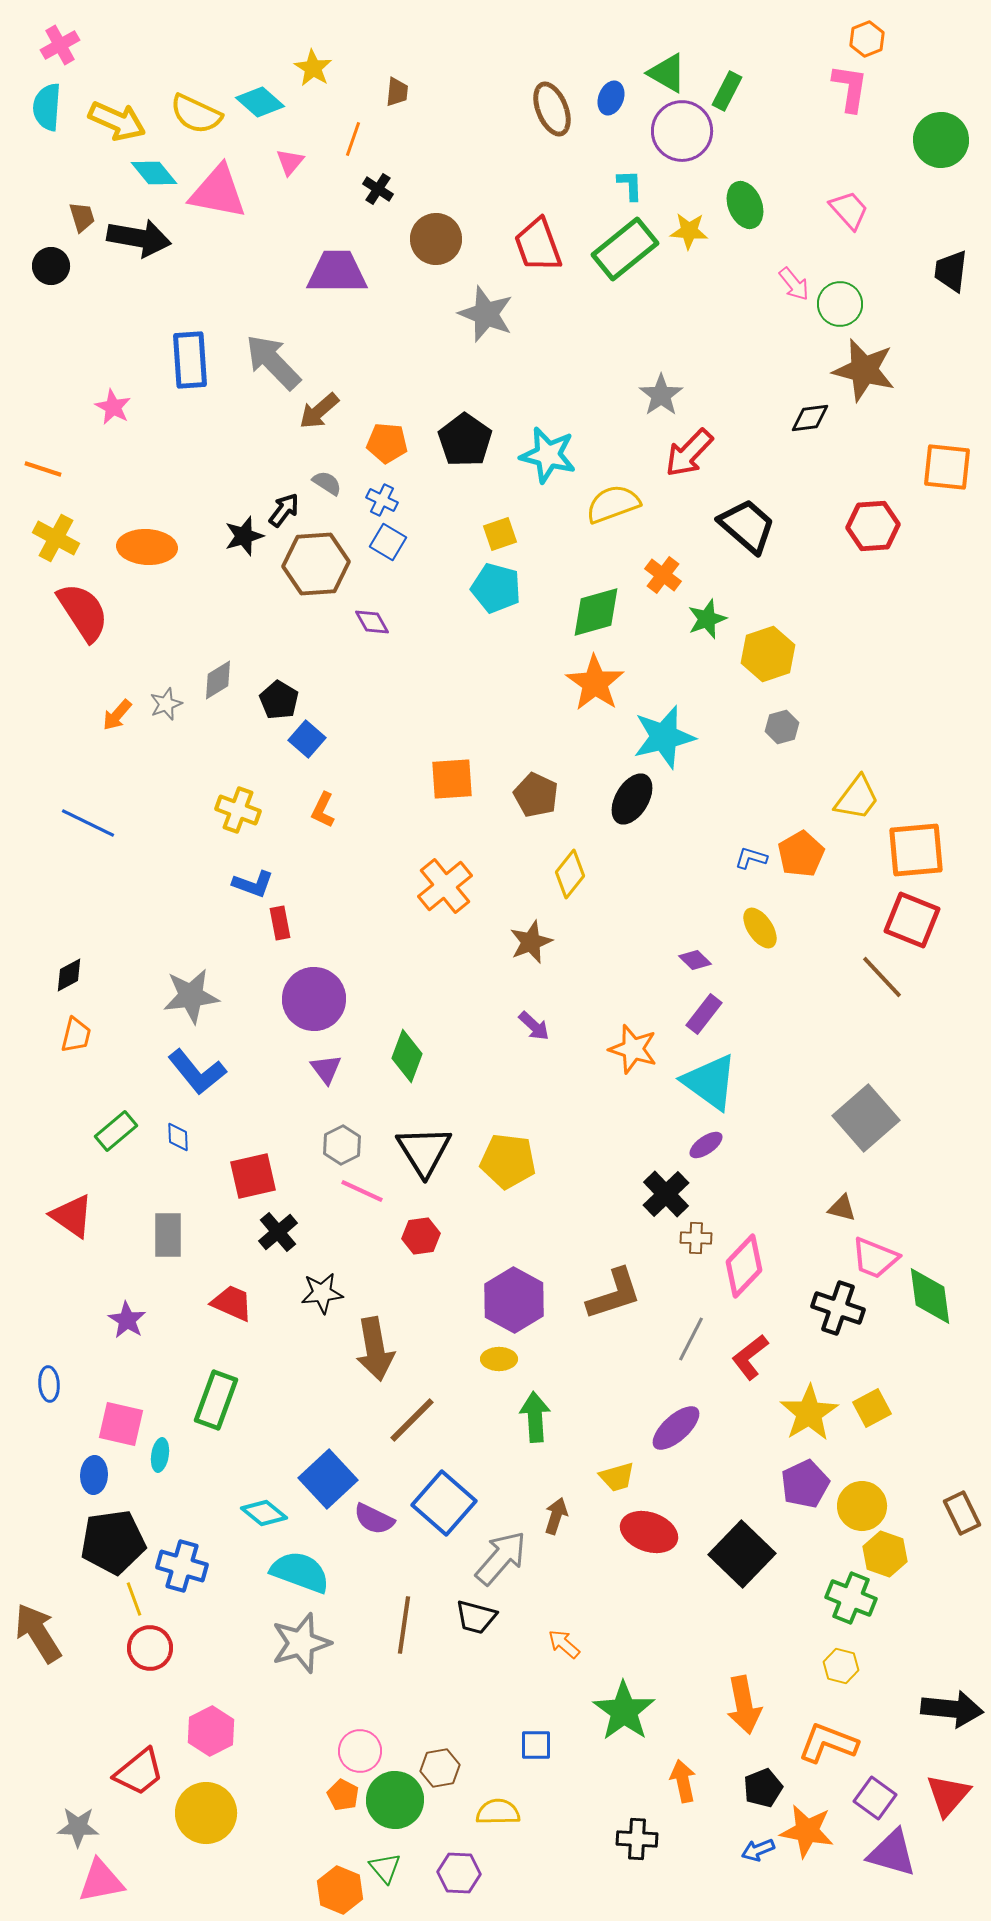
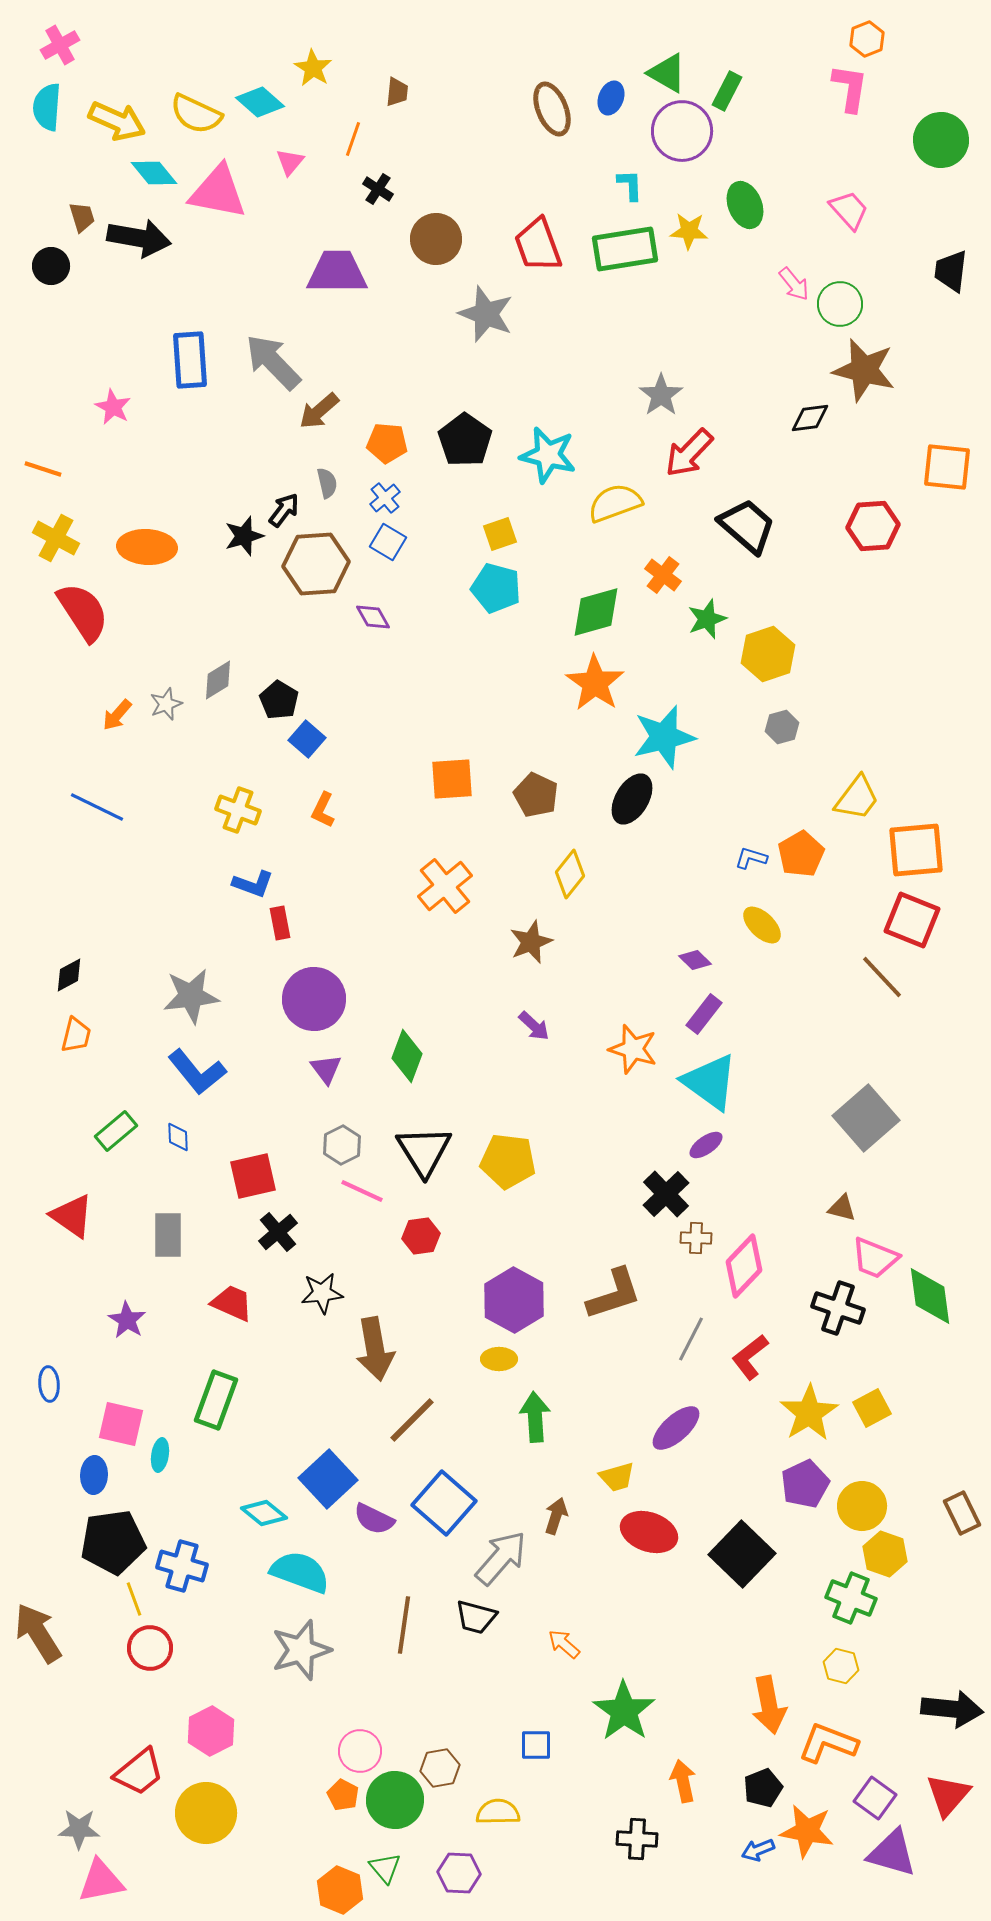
green rectangle at (625, 249): rotated 30 degrees clockwise
gray semicircle at (327, 483): rotated 44 degrees clockwise
blue cross at (382, 500): moved 3 px right, 2 px up; rotated 24 degrees clockwise
yellow semicircle at (613, 504): moved 2 px right, 1 px up
purple diamond at (372, 622): moved 1 px right, 5 px up
blue line at (88, 823): moved 9 px right, 16 px up
yellow ellipse at (760, 928): moved 2 px right, 3 px up; rotated 12 degrees counterclockwise
gray star at (301, 1643): moved 7 px down
orange arrow at (744, 1705): moved 25 px right
gray star at (78, 1827): moved 1 px right, 2 px down
